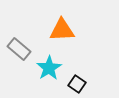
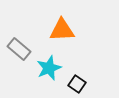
cyan star: rotated 10 degrees clockwise
